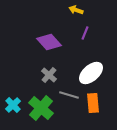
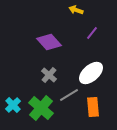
purple line: moved 7 px right; rotated 16 degrees clockwise
gray line: rotated 48 degrees counterclockwise
orange rectangle: moved 4 px down
